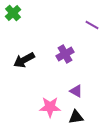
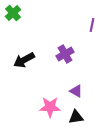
purple line: rotated 72 degrees clockwise
